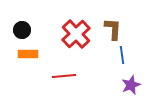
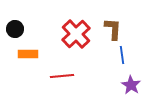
black circle: moved 7 px left, 1 px up
red line: moved 2 px left
purple star: rotated 18 degrees counterclockwise
